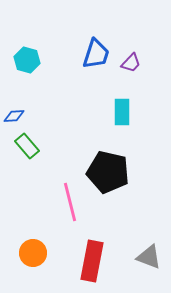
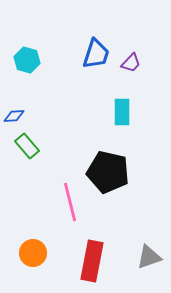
gray triangle: rotated 40 degrees counterclockwise
